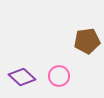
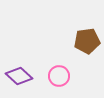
purple diamond: moved 3 px left, 1 px up
